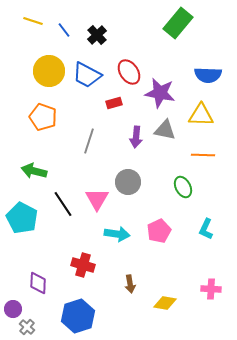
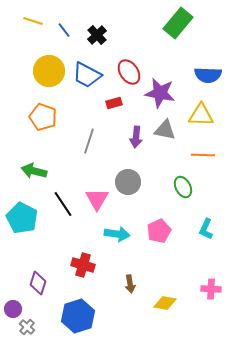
purple diamond: rotated 15 degrees clockwise
